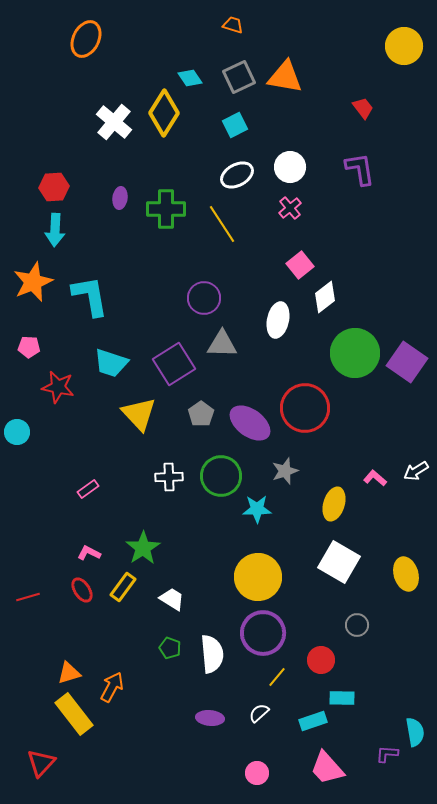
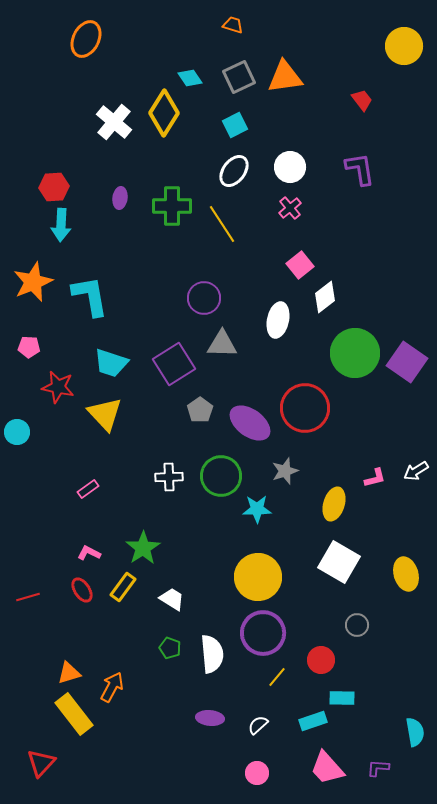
orange triangle at (285, 77): rotated 18 degrees counterclockwise
red trapezoid at (363, 108): moved 1 px left, 8 px up
white ellipse at (237, 175): moved 3 px left, 4 px up; rotated 24 degrees counterclockwise
green cross at (166, 209): moved 6 px right, 3 px up
cyan arrow at (55, 230): moved 6 px right, 5 px up
yellow triangle at (139, 414): moved 34 px left
gray pentagon at (201, 414): moved 1 px left, 4 px up
pink L-shape at (375, 478): rotated 125 degrees clockwise
white semicircle at (259, 713): moved 1 px left, 12 px down
purple L-shape at (387, 754): moved 9 px left, 14 px down
